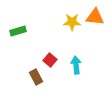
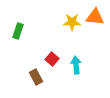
green rectangle: rotated 56 degrees counterclockwise
red square: moved 2 px right, 1 px up
